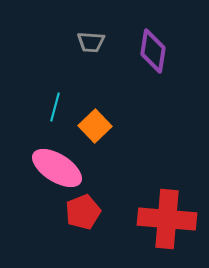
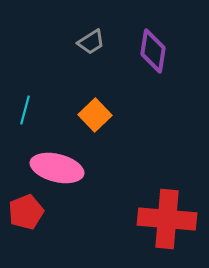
gray trapezoid: rotated 36 degrees counterclockwise
cyan line: moved 30 px left, 3 px down
orange square: moved 11 px up
pink ellipse: rotated 18 degrees counterclockwise
red pentagon: moved 57 px left
